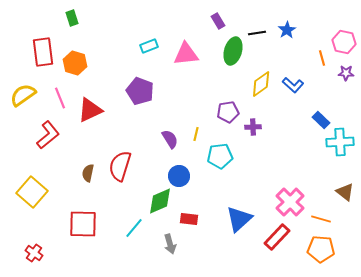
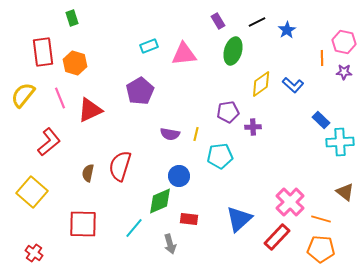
black line at (257, 33): moved 11 px up; rotated 18 degrees counterclockwise
pink triangle at (186, 54): moved 2 px left
orange line at (322, 58): rotated 14 degrees clockwise
purple star at (346, 73): moved 2 px left, 1 px up
purple pentagon at (140, 91): rotated 20 degrees clockwise
yellow semicircle at (23, 95): rotated 16 degrees counterclockwise
red L-shape at (48, 135): moved 1 px right, 7 px down
purple semicircle at (170, 139): moved 5 px up; rotated 132 degrees clockwise
